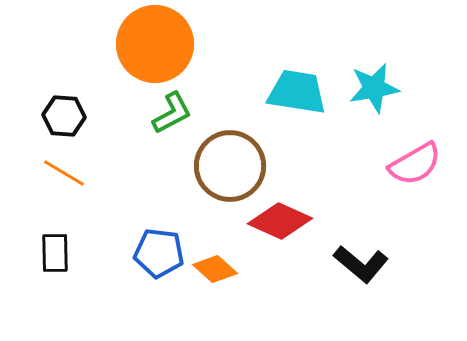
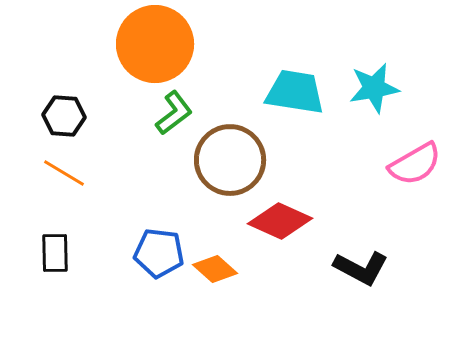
cyan trapezoid: moved 2 px left
green L-shape: moved 2 px right; rotated 9 degrees counterclockwise
brown circle: moved 6 px up
black L-shape: moved 4 px down; rotated 12 degrees counterclockwise
